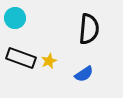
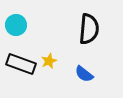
cyan circle: moved 1 px right, 7 px down
black rectangle: moved 6 px down
blue semicircle: rotated 72 degrees clockwise
